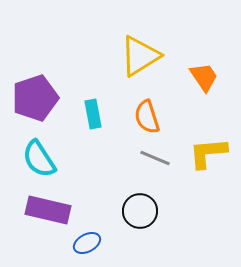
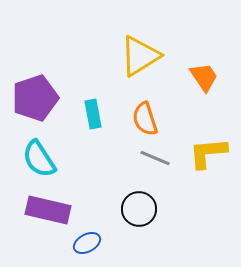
orange semicircle: moved 2 px left, 2 px down
black circle: moved 1 px left, 2 px up
